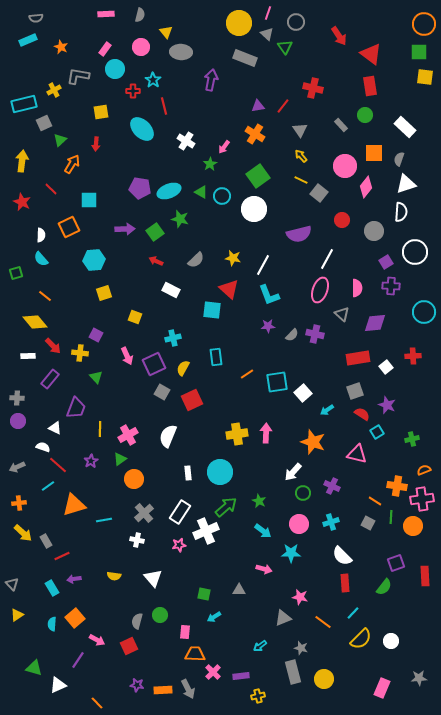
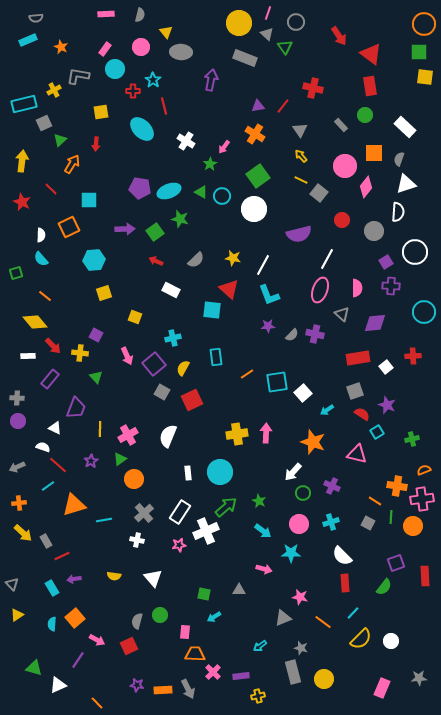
white semicircle at (401, 212): moved 3 px left
purple square at (154, 364): rotated 15 degrees counterclockwise
